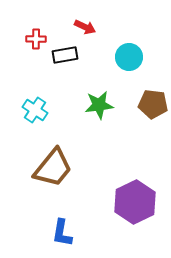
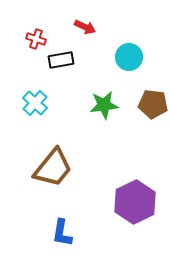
red cross: rotated 18 degrees clockwise
black rectangle: moved 4 px left, 5 px down
green star: moved 5 px right
cyan cross: moved 7 px up; rotated 10 degrees clockwise
